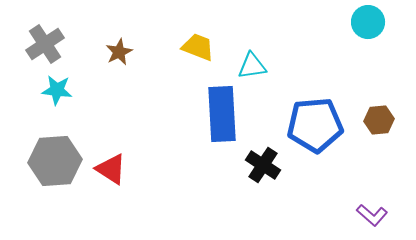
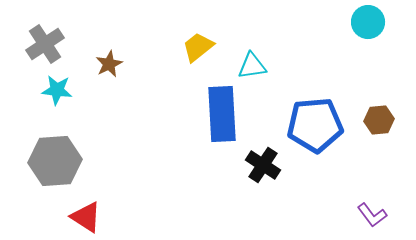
yellow trapezoid: rotated 60 degrees counterclockwise
brown star: moved 10 px left, 12 px down
red triangle: moved 25 px left, 48 px down
purple L-shape: rotated 12 degrees clockwise
